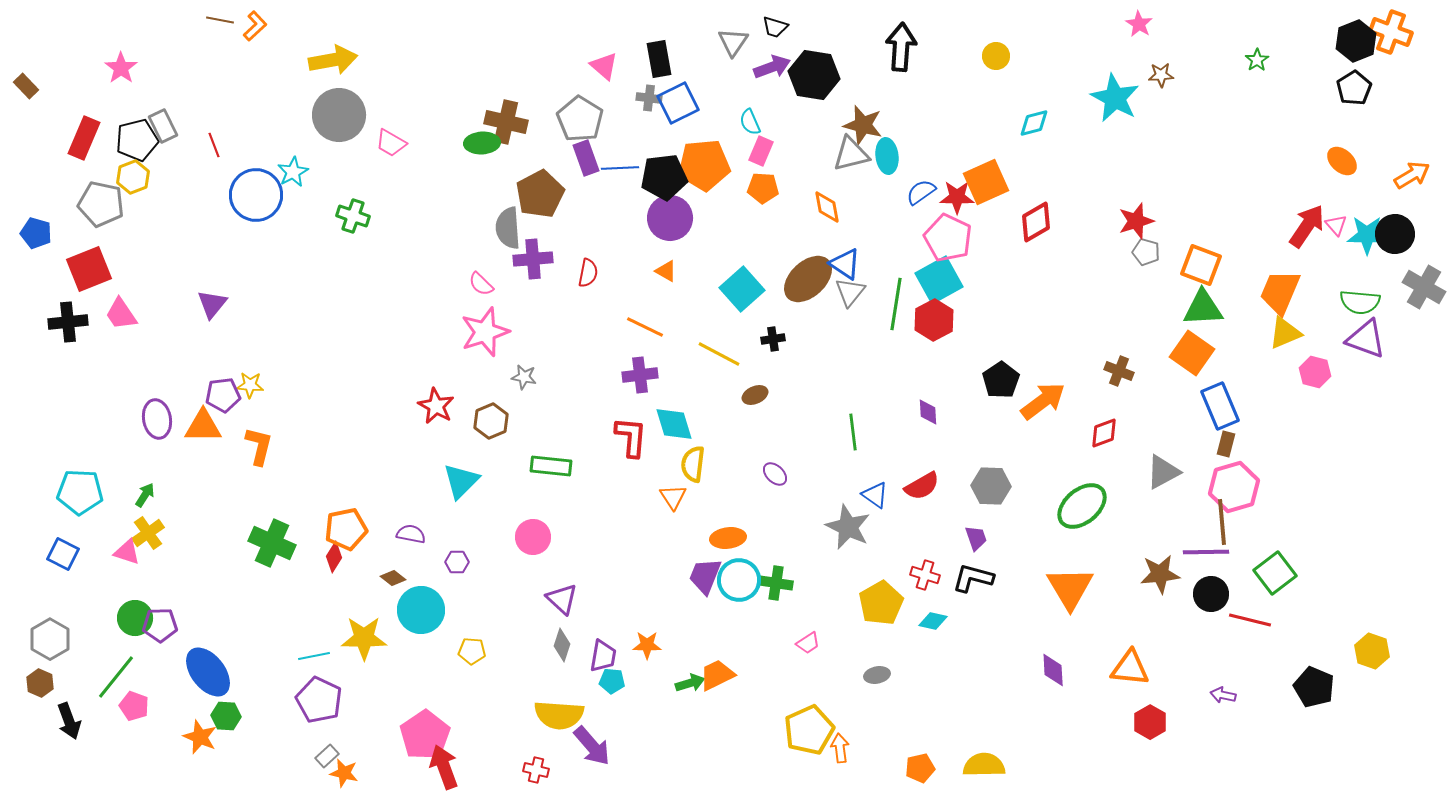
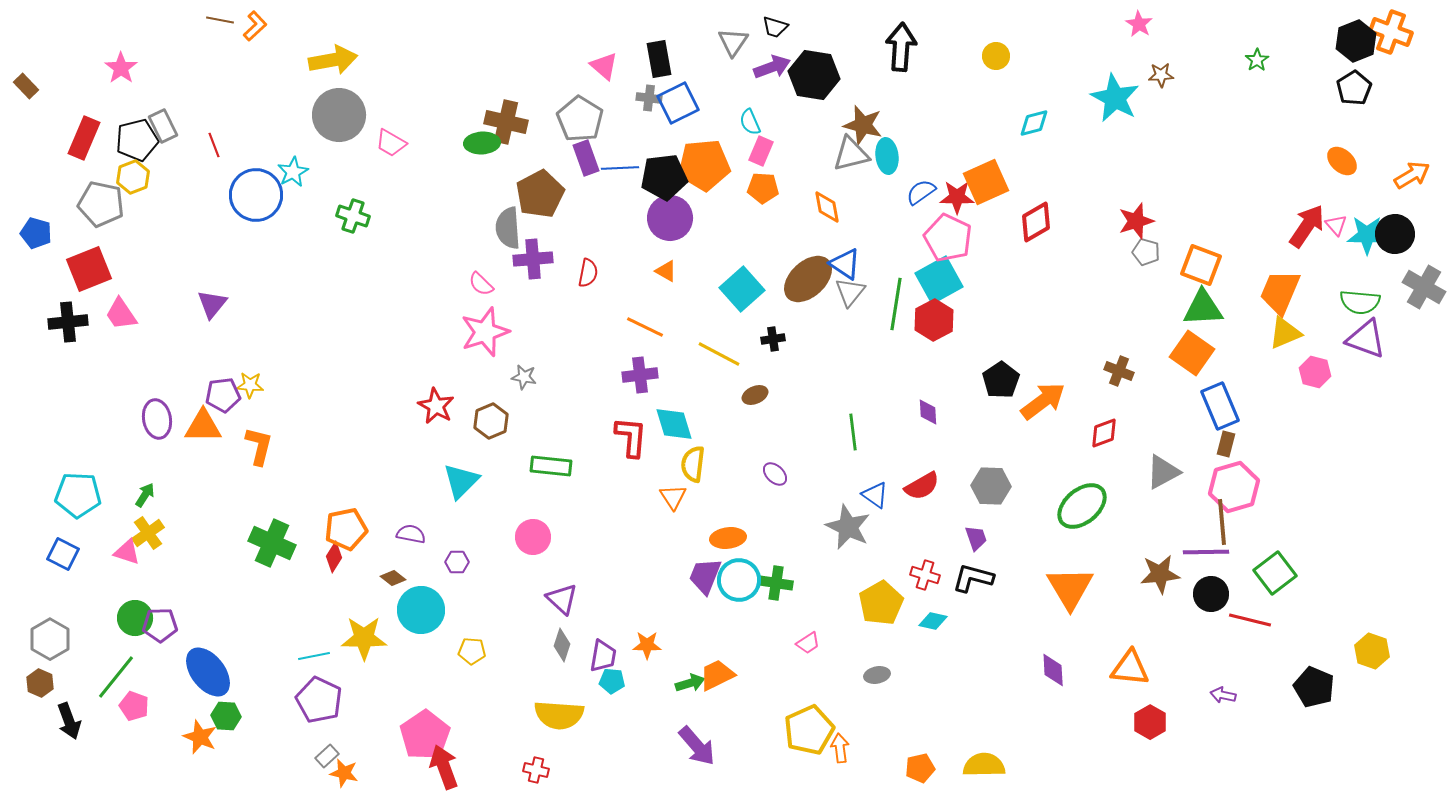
cyan pentagon at (80, 492): moved 2 px left, 3 px down
purple arrow at (592, 746): moved 105 px right
